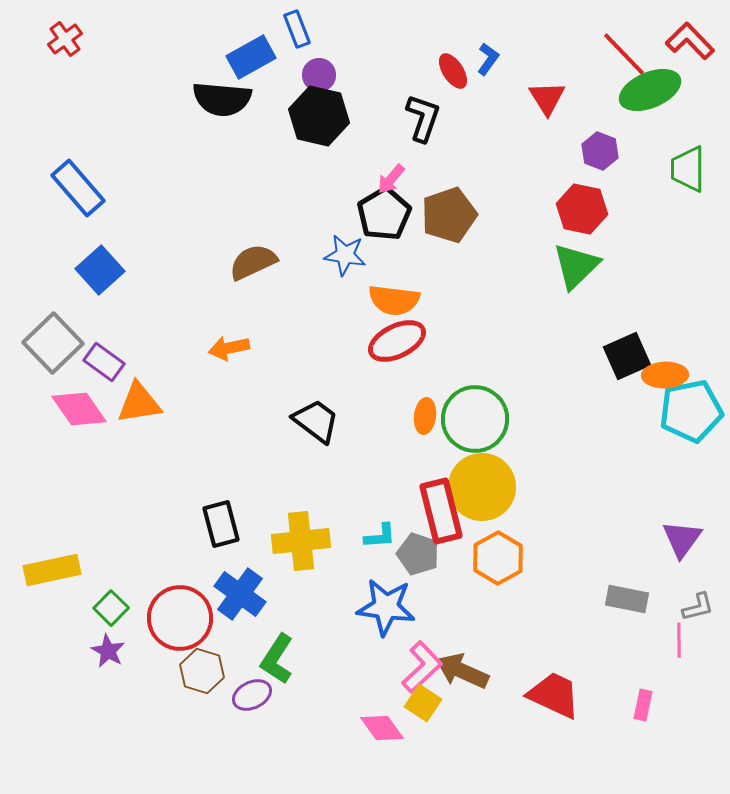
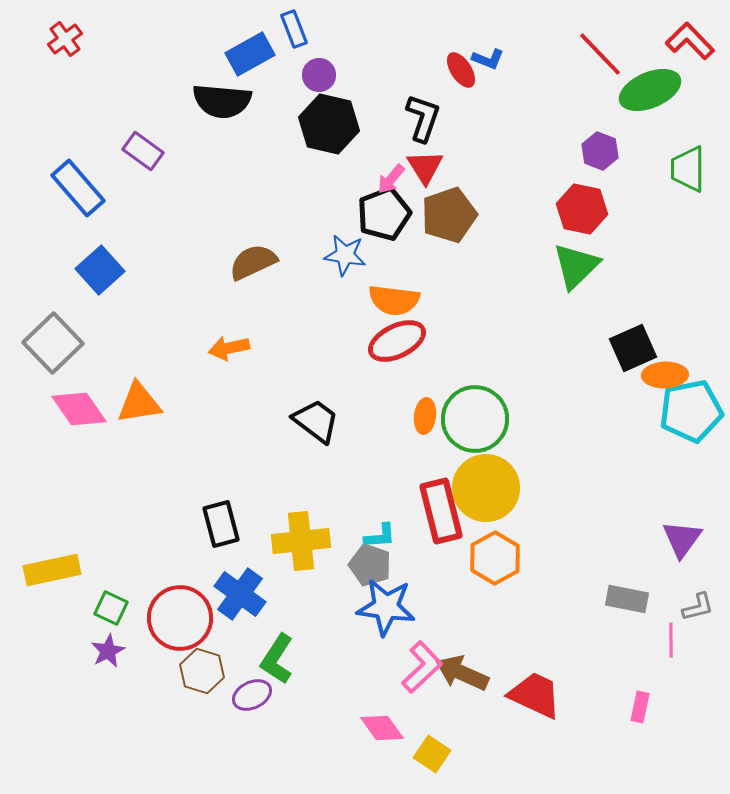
blue rectangle at (297, 29): moved 3 px left
red line at (624, 54): moved 24 px left
blue rectangle at (251, 57): moved 1 px left, 3 px up
blue L-shape at (488, 59): rotated 76 degrees clockwise
red ellipse at (453, 71): moved 8 px right, 1 px up
red triangle at (547, 98): moved 122 px left, 69 px down
black semicircle at (222, 99): moved 2 px down
black hexagon at (319, 116): moved 10 px right, 8 px down
black pentagon at (384, 214): rotated 10 degrees clockwise
black square at (627, 356): moved 6 px right, 8 px up
purple rectangle at (104, 362): moved 39 px right, 211 px up
yellow circle at (482, 487): moved 4 px right, 1 px down
gray pentagon at (418, 554): moved 48 px left, 11 px down
orange hexagon at (498, 558): moved 3 px left
green square at (111, 608): rotated 20 degrees counterclockwise
pink line at (679, 640): moved 8 px left
purple star at (108, 651): rotated 16 degrees clockwise
brown arrow at (462, 671): moved 2 px down
red trapezoid at (554, 695): moved 19 px left
yellow square at (423, 703): moved 9 px right, 51 px down
pink rectangle at (643, 705): moved 3 px left, 2 px down
